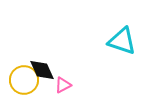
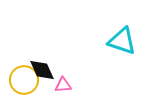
pink triangle: rotated 24 degrees clockwise
